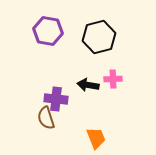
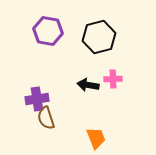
purple cross: moved 19 px left; rotated 15 degrees counterclockwise
